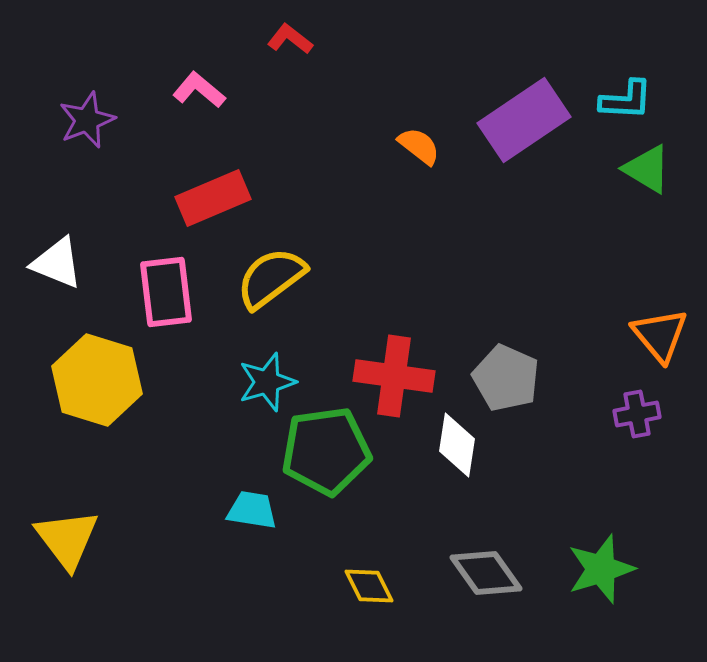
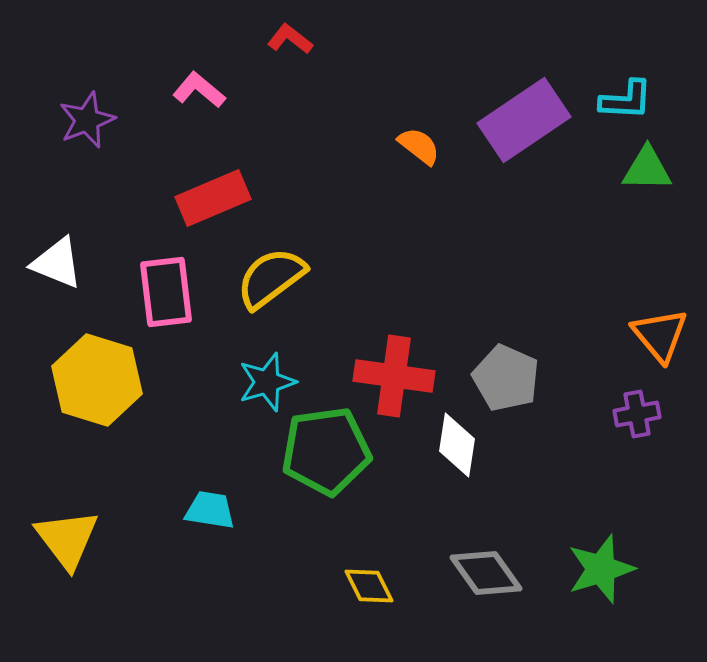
green triangle: rotated 30 degrees counterclockwise
cyan trapezoid: moved 42 px left
